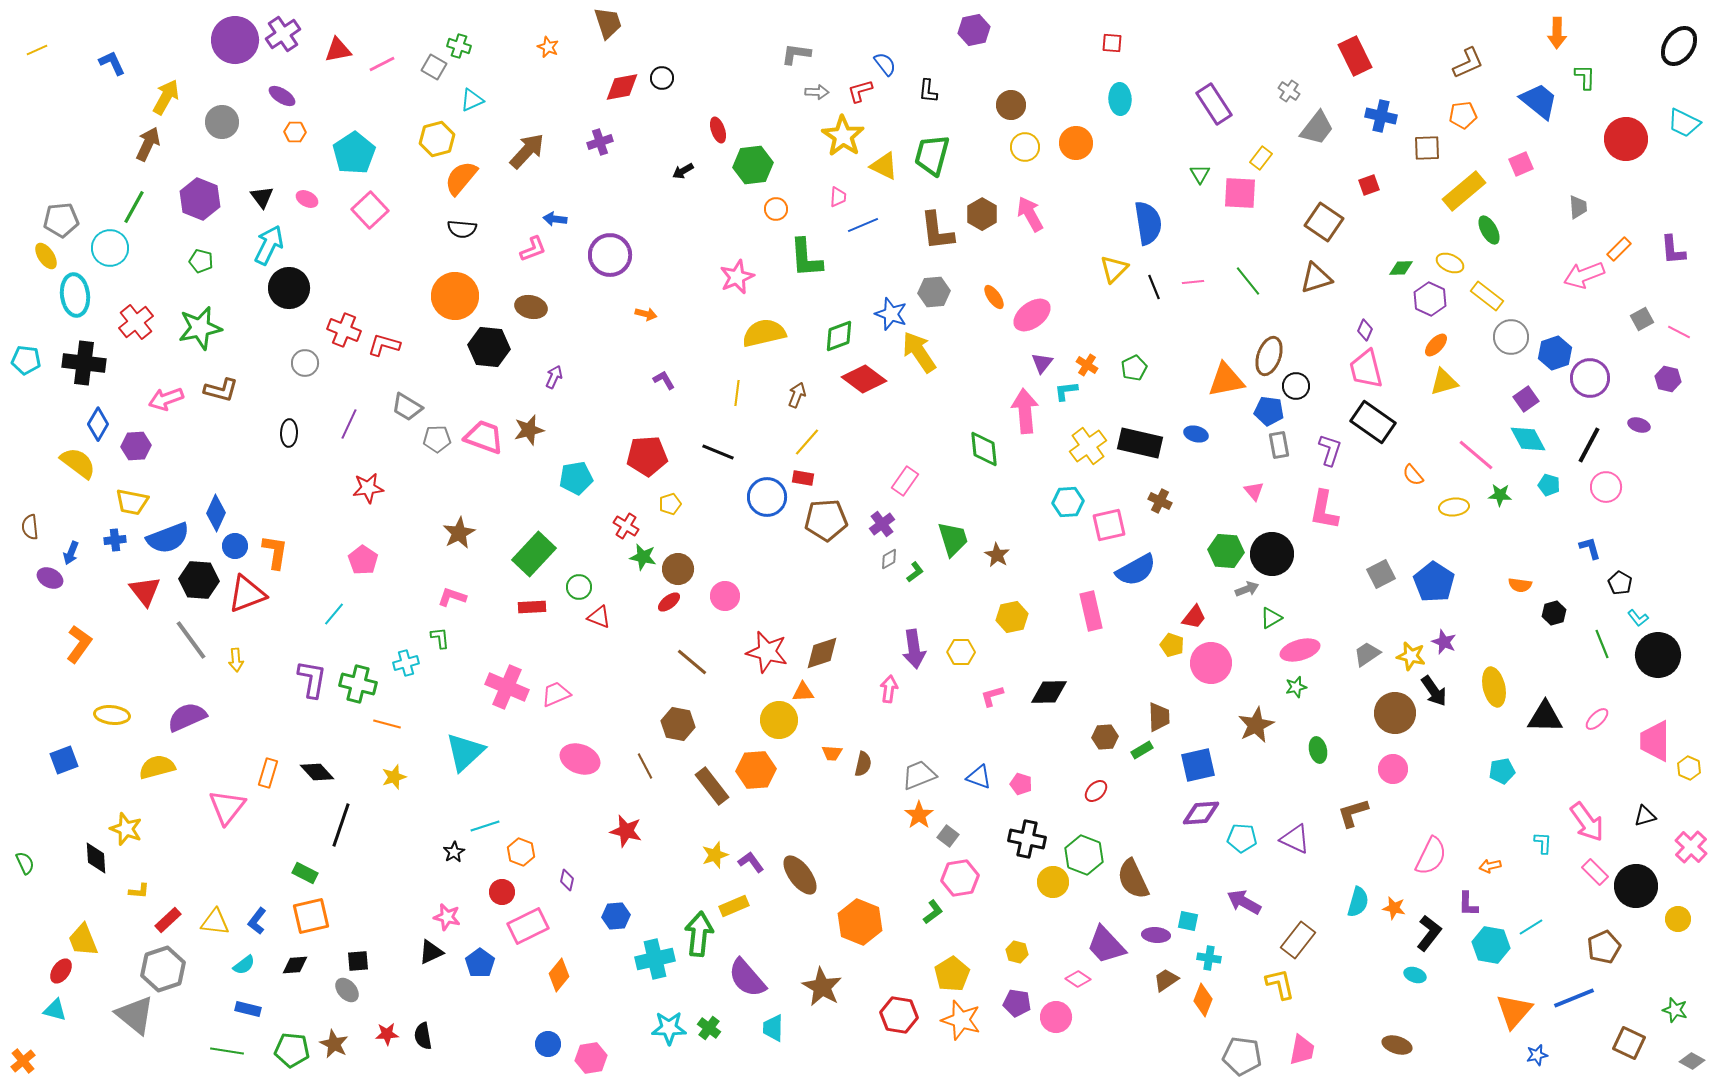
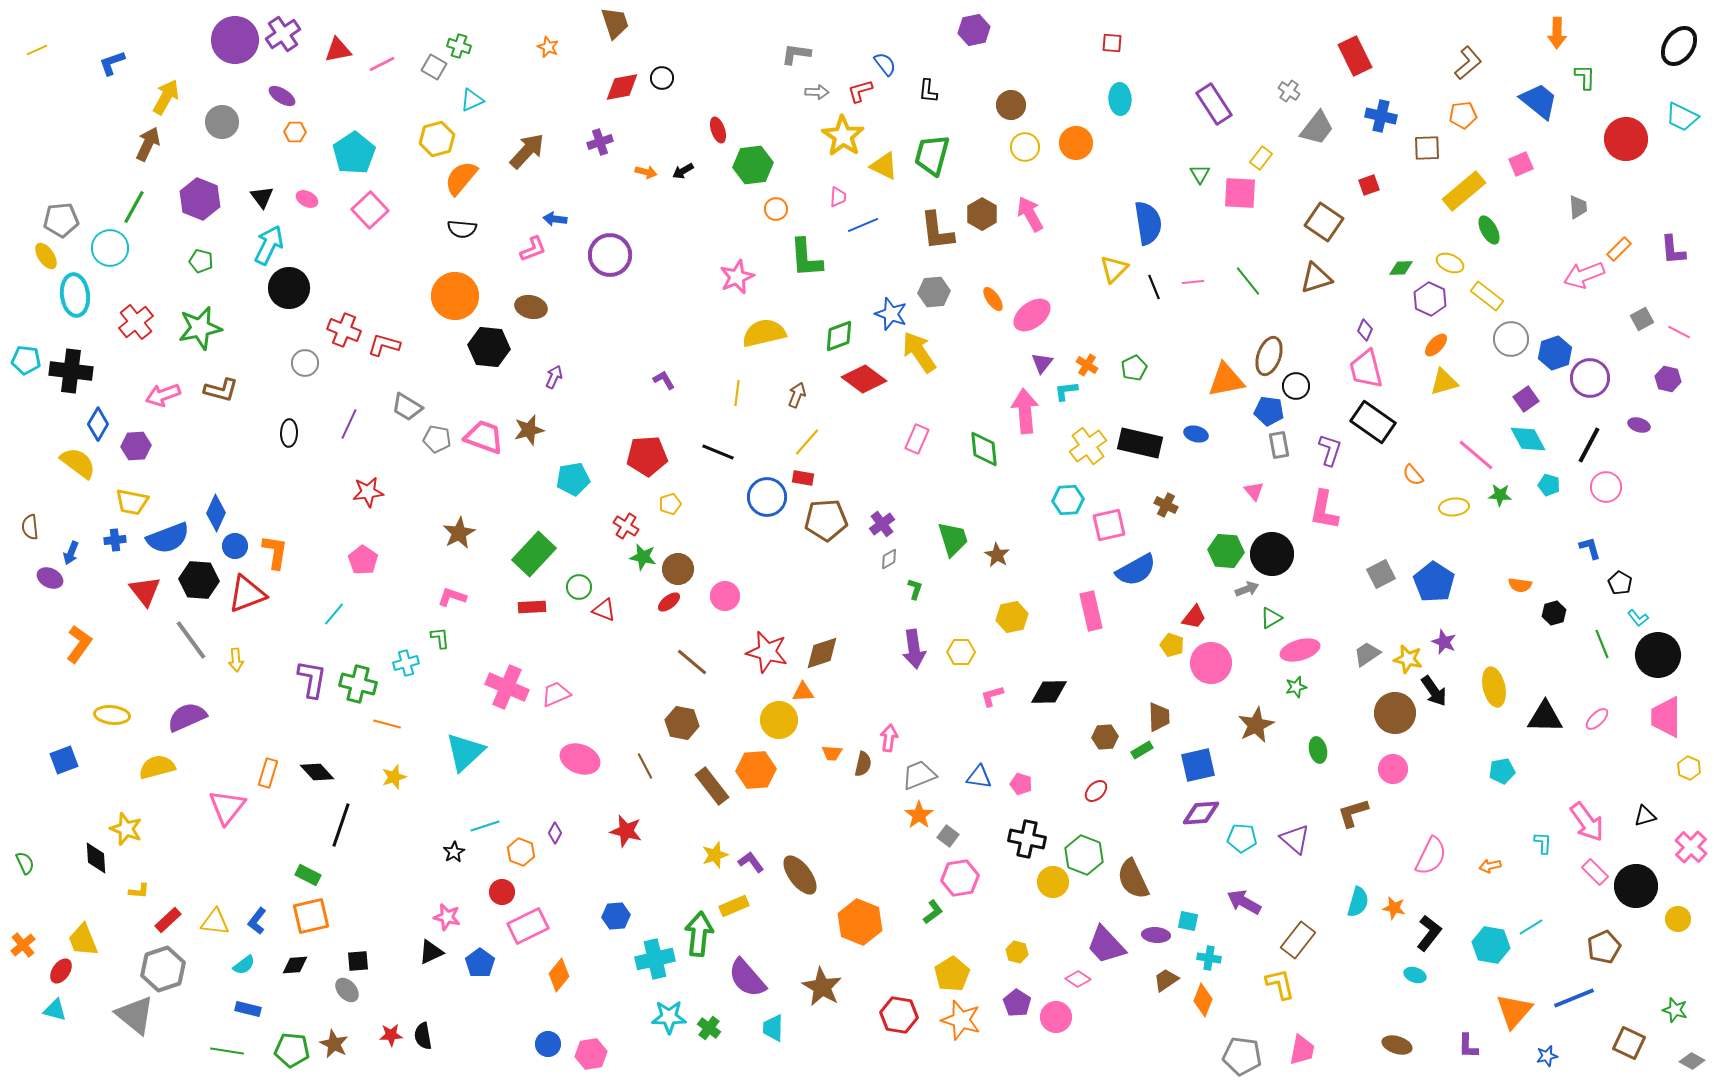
brown trapezoid at (608, 23): moved 7 px right
blue L-shape at (112, 63): rotated 84 degrees counterclockwise
brown L-shape at (1468, 63): rotated 16 degrees counterclockwise
cyan trapezoid at (1684, 123): moved 2 px left, 6 px up
orange ellipse at (994, 297): moved 1 px left, 2 px down
orange arrow at (646, 314): moved 142 px up
gray circle at (1511, 337): moved 2 px down
black cross at (84, 363): moved 13 px left, 8 px down
pink arrow at (166, 399): moved 3 px left, 4 px up
gray pentagon at (437, 439): rotated 12 degrees clockwise
cyan pentagon at (576, 478): moved 3 px left, 1 px down
pink rectangle at (905, 481): moved 12 px right, 42 px up; rotated 12 degrees counterclockwise
red star at (368, 488): moved 4 px down
brown cross at (1160, 501): moved 6 px right, 4 px down
cyan hexagon at (1068, 502): moved 2 px up
green L-shape at (915, 572): moved 17 px down; rotated 35 degrees counterclockwise
red triangle at (599, 617): moved 5 px right, 7 px up
yellow star at (1411, 656): moved 3 px left, 3 px down
pink arrow at (889, 689): moved 49 px down
brown hexagon at (678, 724): moved 4 px right, 1 px up
pink trapezoid at (1655, 741): moved 11 px right, 24 px up
blue triangle at (979, 777): rotated 12 degrees counterclockwise
purple triangle at (1295, 839): rotated 16 degrees clockwise
green rectangle at (305, 873): moved 3 px right, 2 px down
purple diamond at (567, 880): moved 12 px left, 47 px up; rotated 15 degrees clockwise
purple L-shape at (1468, 904): moved 142 px down
purple pentagon at (1017, 1003): rotated 24 degrees clockwise
cyan star at (669, 1028): moved 11 px up
red star at (387, 1034): moved 4 px right, 1 px down
blue star at (1537, 1055): moved 10 px right, 1 px down
pink hexagon at (591, 1058): moved 4 px up
orange cross at (23, 1061): moved 116 px up
